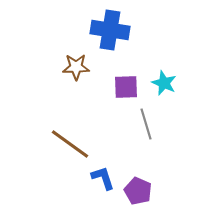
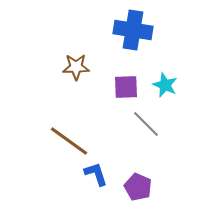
blue cross: moved 23 px right
cyan star: moved 1 px right, 2 px down
gray line: rotated 28 degrees counterclockwise
brown line: moved 1 px left, 3 px up
blue L-shape: moved 7 px left, 4 px up
purple pentagon: moved 4 px up
